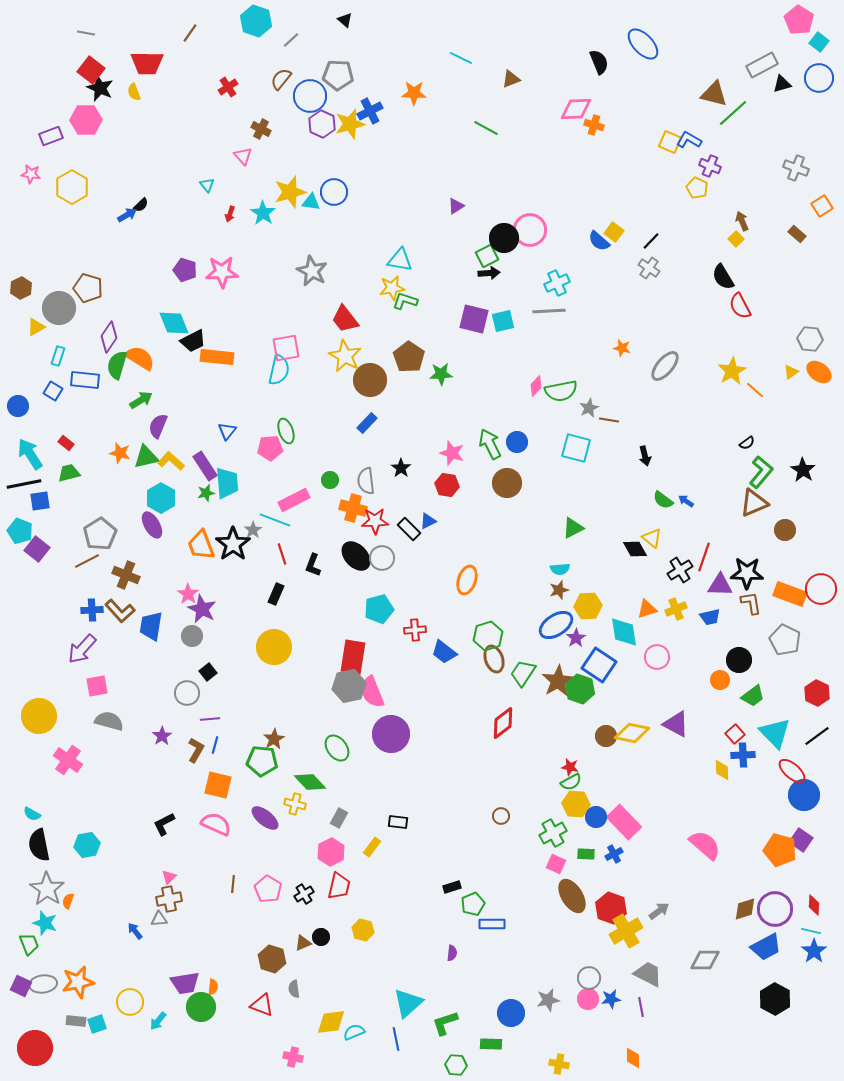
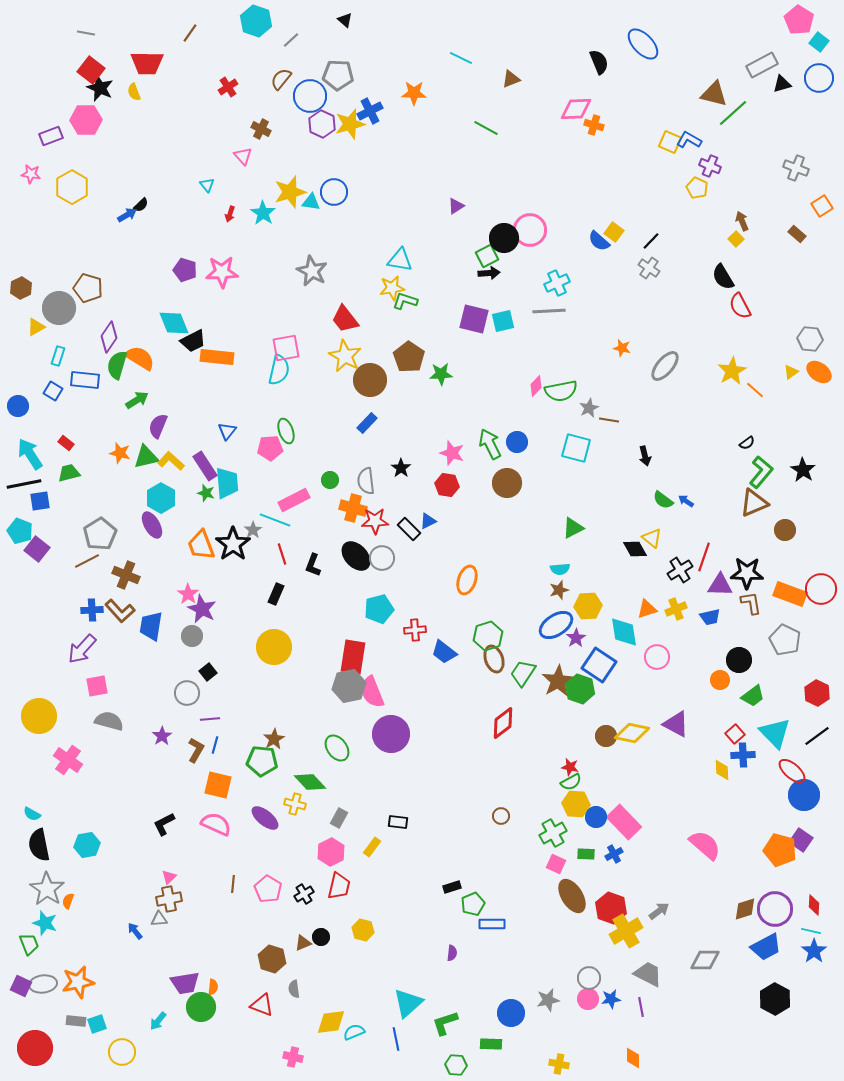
green arrow at (141, 400): moved 4 px left
green star at (206, 493): rotated 30 degrees clockwise
yellow circle at (130, 1002): moved 8 px left, 50 px down
